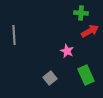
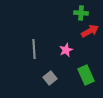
gray line: moved 20 px right, 14 px down
pink star: moved 1 px left, 1 px up; rotated 24 degrees clockwise
